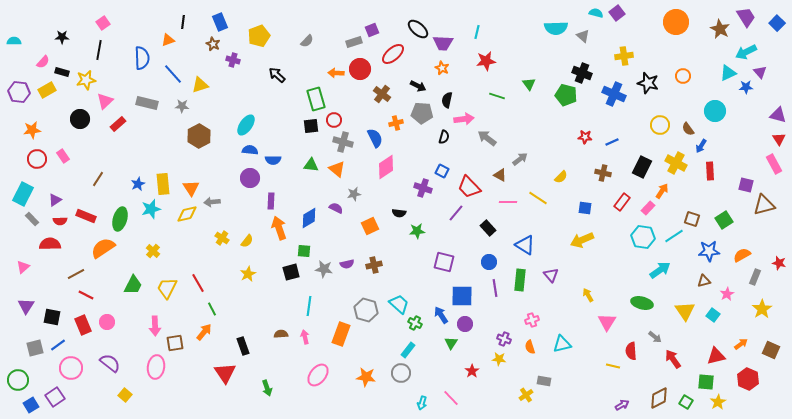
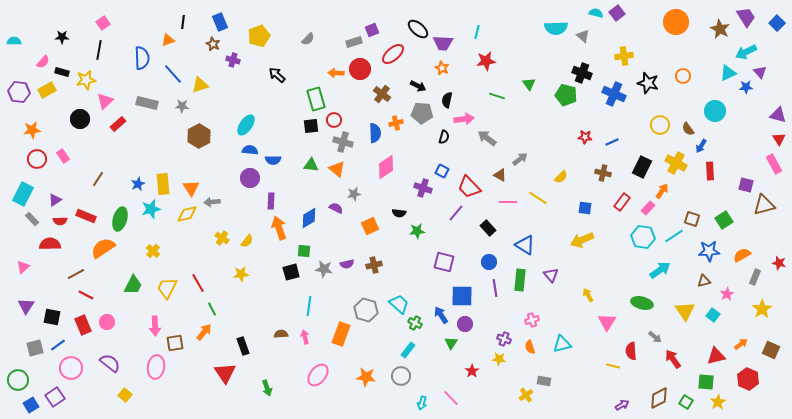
gray semicircle at (307, 41): moved 1 px right, 2 px up
blue semicircle at (375, 138): moved 5 px up; rotated 24 degrees clockwise
yellow star at (248, 274): moved 7 px left; rotated 21 degrees clockwise
gray circle at (401, 373): moved 3 px down
